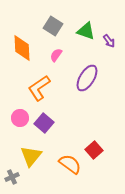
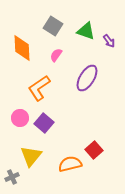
orange semicircle: rotated 50 degrees counterclockwise
